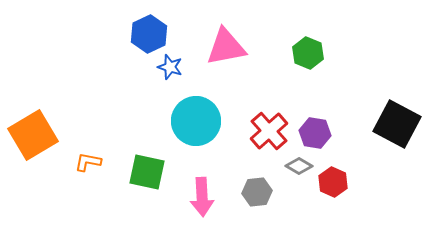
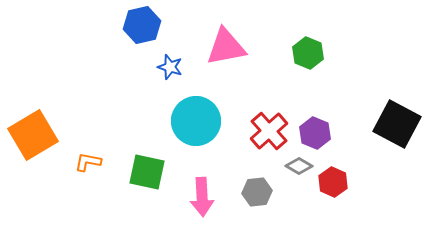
blue hexagon: moved 7 px left, 9 px up; rotated 12 degrees clockwise
purple hexagon: rotated 12 degrees clockwise
